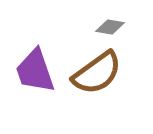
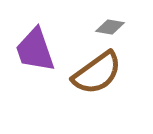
purple trapezoid: moved 21 px up
